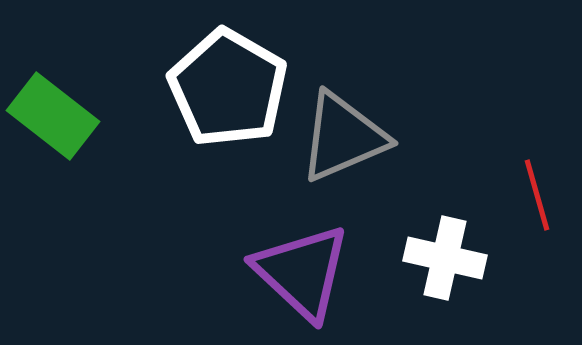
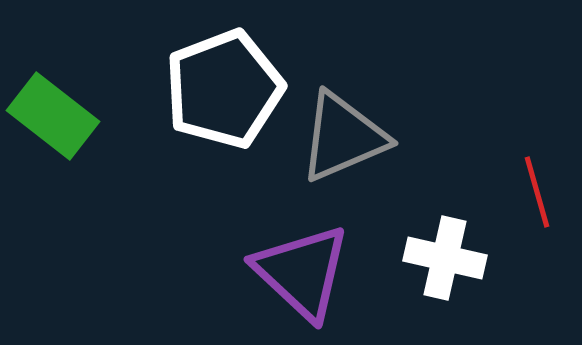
white pentagon: moved 4 px left, 1 px down; rotated 21 degrees clockwise
red line: moved 3 px up
